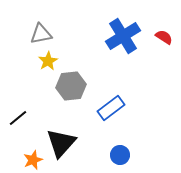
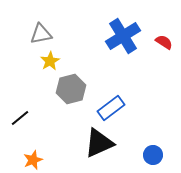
red semicircle: moved 5 px down
yellow star: moved 2 px right
gray hexagon: moved 3 px down; rotated 8 degrees counterclockwise
black line: moved 2 px right
black triangle: moved 38 px right; rotated 24 degrees clockwise
blue circle: moved 33 px right
